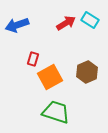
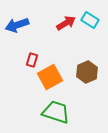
red rectangle: moved 1 px left, 1 px down
